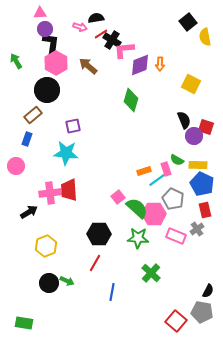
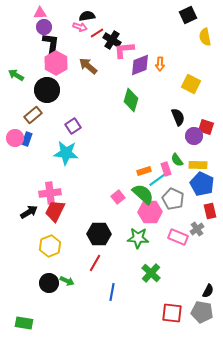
black semicircle at (96, 18): moved 9 px left, 2 px up
black square at (188, 22): moved 7 px up; rotated 12 degrees clockwise
purple circle at (45, 29): moved 1 px left, 2 px up
red line at (101, 34): moved 4 px left, 1 px up
green arrow at (16, 61): moved 14 px down; rotated 28 degrees counterclockwise
black semicircle at (184, 120): moved 6 px left, 3 px up
purple square at (73, 126): rotated 21 degrees counterclockwise
green semicircle at (177, 160): rotated 24 degrees clockwise
pink circle at (16, 166): moved 1 px left, 28 px up
red trapezoid at (69, 190): moved 14 px left, 21 px down; rotated 30 degrees clockwise
green semicircle at (137, 208): moved 6 px right, 14 px up
red rectangle at (205, 210): moved 5 px right, 1 px down
pink hexagon at (154, 214): moved 4 px left, 2 px up
pink rectangle at (176, 236): moved 2 px right, 1 px down
yellow hexagon at (46, 246): moved 4 px right
red square at (176, 321): moved 4 px left, 8 px up; rotated 35 degrees counterclockwise
